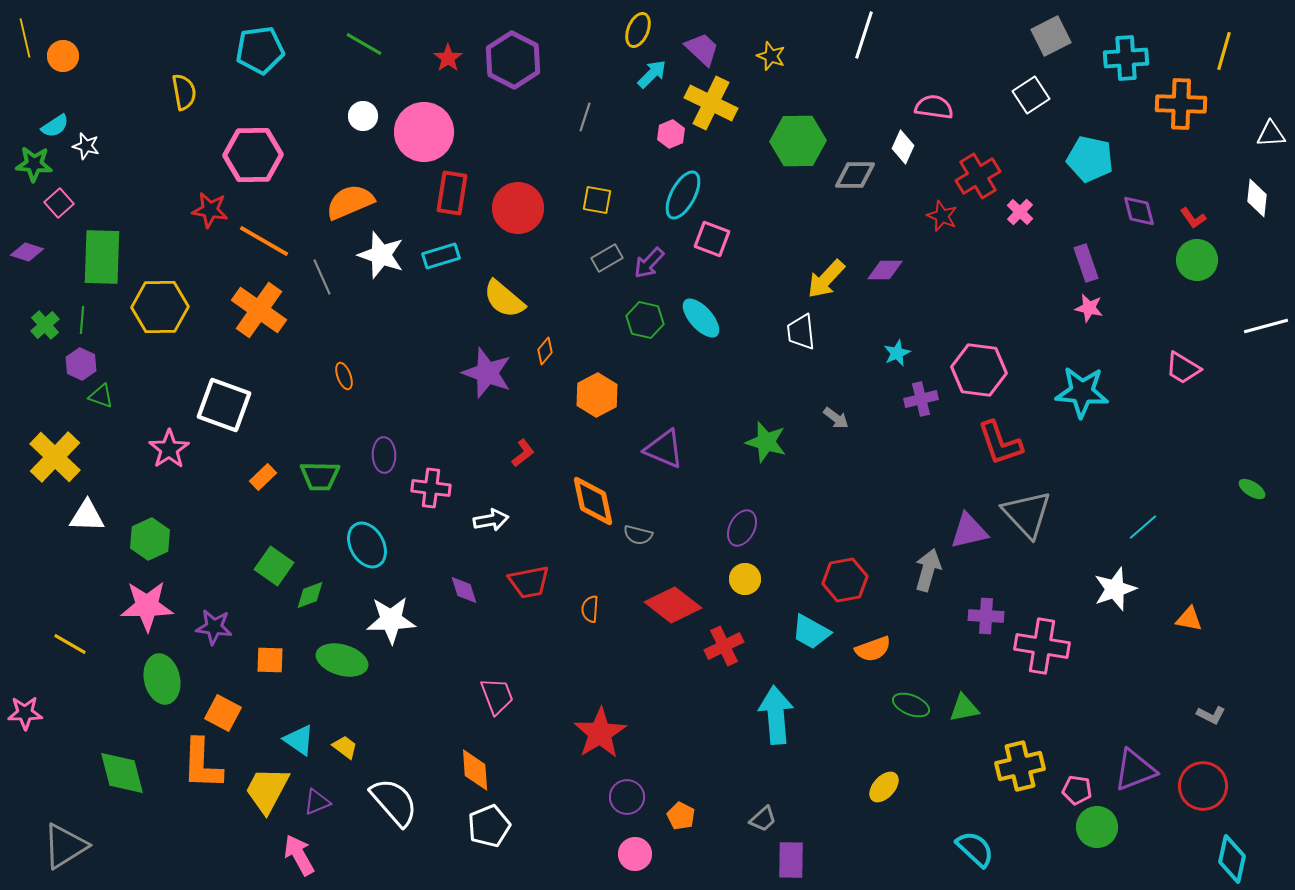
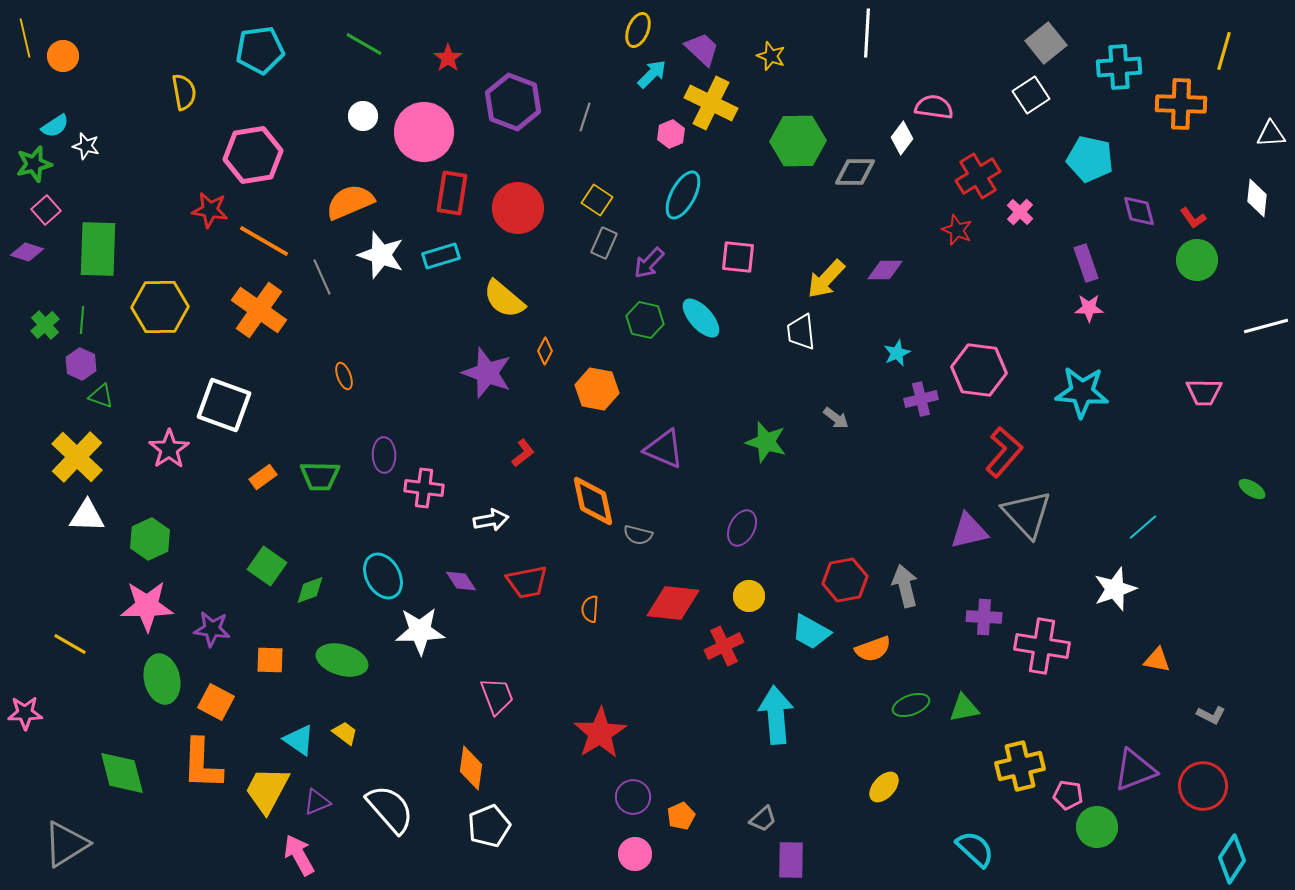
white line at (864, 35): moved 3 px right, 2 px up; rotated 15 degrees counterclockwise
gray square at (1051, 36): moved 5 px left, 7 px down; rotated 12 degrees counterclockwise
cyan cross at (1126, 58): moved 7 px left, 9 px down
purple hexagon at (513, 60): moved 42 px down; rotated 6 degrees counterclockwise
white diamond at (903, 147): moved 1 px left, 9 px up; rotated 12 degrees clockwise
pink hexagon at (253, 155): rotated 8 degrees counterclockwise
green star at (34, 164): rotated 18 degrees counterclockwise
gray diamond at (855, 175): moved 3 px up
yellow square at (597, 200): rotated 24 degrees clockwise
pink square at (59, 203): moved 13 px left, 7 px down
red star at (942, 216): moved 15 px right, 14 px down
pink square at (712, 239): moved 26 px right, 18 px down; rotated 15 degrees counterclockwise
green rectangle at (102, 257): moved 4 px left, 8 px up
gray rectangle at (607, 258): moved 3 px left, 15 px up; rotated 36 degrees counterclockwise
pink star at (1089, 308): rotated 12 degrees counterclockwise
orange diamond at (545, 351): rotated 12 degrees counterclockwise
pink trapezoid at (1183, 368): moved 21 px right, 24 px down; rotated 30 degrees counterclockwise
orange hexagon at (597, 395): moved 6 px up; rotated 21 degrees counterclockwise
red L-shape at (1000, 443): moved 4 px right, 9 px down; rotated 120 degrees counterclockwise
yellow cross at (55, 457): moved 22 px right
orange rectangle at (263, 477): rotated 8 degrees clockwise
pink cross at (431, 488): moved 7 px left
cyan ellipse at (367, 545): moved 16 px right, 31 px down
green square at (274, 566): moved 7 px left
gray arrow at (928, 570): moved 23 px left, 16 px down; rotated 30 degrees counterclockwise
yellow circle at (745, 579): moved 4 px right, 17 px down
red trapezoid at (529, 582): moved 2 px left
purple diamond at (464, 590): moved 3 px left, 9 px up; rotated 16 degrees counterclockwise
green diamond at (310, 595): moved 5 px up
red diamond at (673, 605): moved 2 px up; rotated 32 degrees counterclockwise
purple cross at (986, 616): moved 2 px left, 1 px down
orange triangle at (1189, 619): moved 32 px left, 41 px down
white star at (391, 620): moved 29 px right, 11 px down
purple star at (214, 627): moved 2 px left, 2 px down
green ellipse at (911, 705): rotated 42 degrees counterclockwise
orange square at (223, 713): moved 7 px left, 11 px up
yellow trapezoid at (345, 747): moved 14 px up
orange diamond at (475, 770): moved 4 px left, 2 px up; rotated 12 degrees clockwise
pink pentagon at (1077, 790): moved 9 px left, 5 px down
purple circle at (627, 797): moved 6 px right
white semicircle at (394, 802): moved 4 px left, 7 px down
orange pentagon at (681, 816): rotated 20 degrees clockwise
gray triangle at (65, 846): moved 1 px right, 2 px up
cyan diamond at (1232, 859): rotated 21 degrees clockwise
